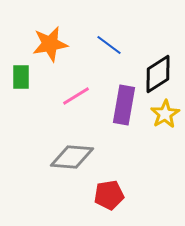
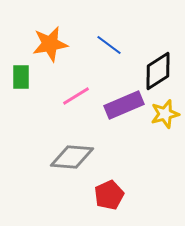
black diamond: moved 3 px up
purple rectangle: rotated 57 degrees clockwise
yellow star: rotated 16 degrees clockwise
red pentagon: rotated 16 degrees counterclockwise
